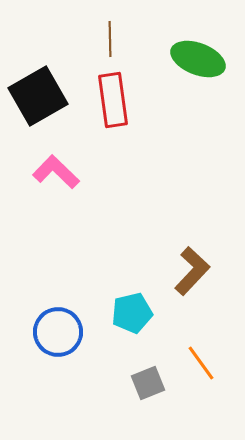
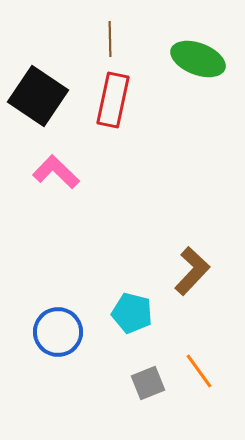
black square: rotated 26 degrees counterclockwise
red rectangle: rotated 20 degrees clockwise
cyan pentagon: rotated 27 degrees clockwise
orange line: moved 2 px left, 8 px down
